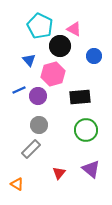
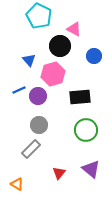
cyan pentagon: moved 1 px left, 10 px up
